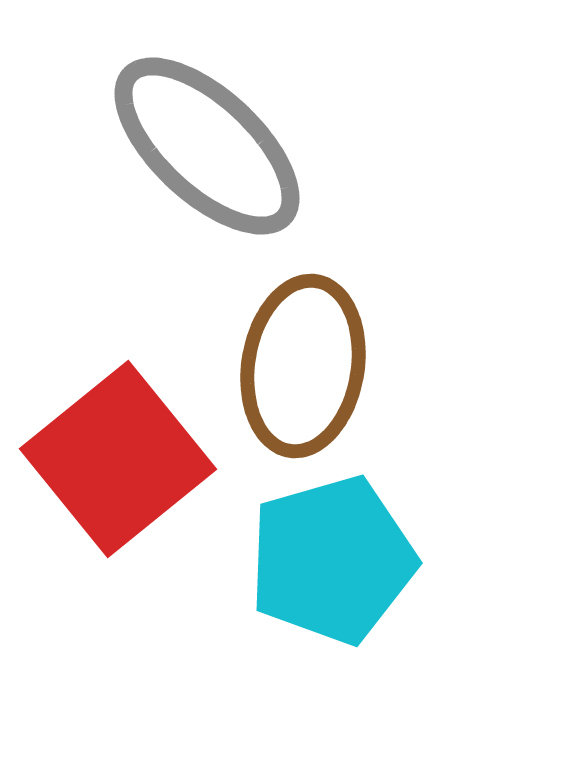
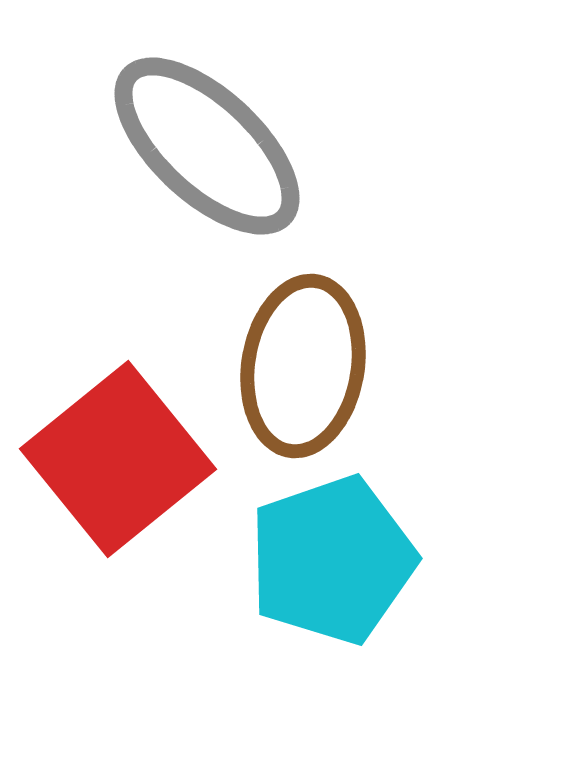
cyan pentagon: rotated 3 degrees counterclockwise
